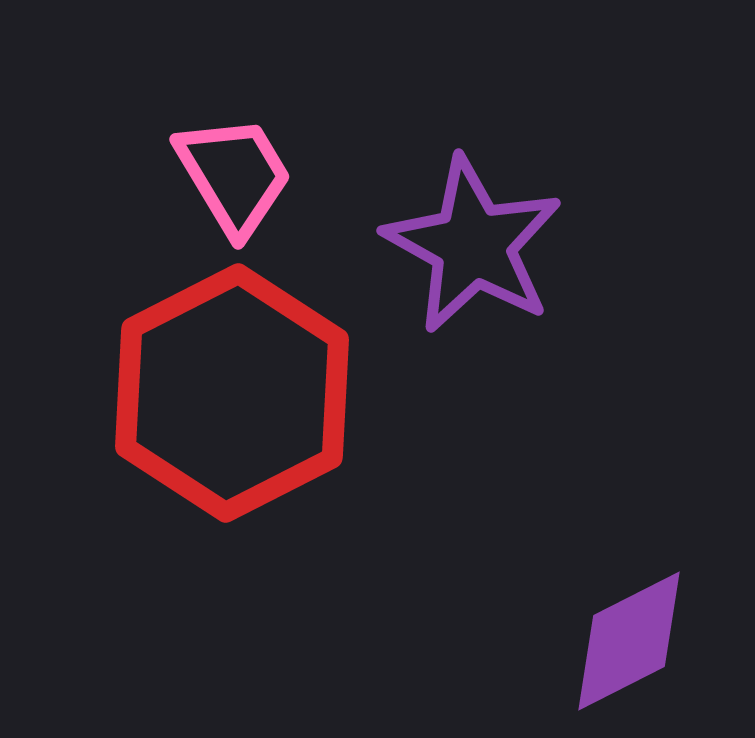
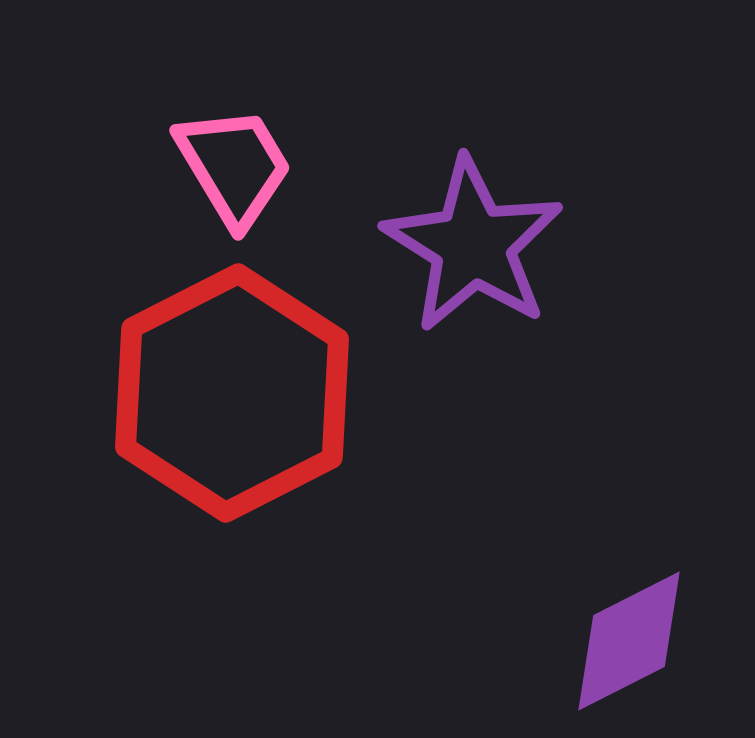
pink trapezoid: moved 9 px up
purple star: rotated 3 degrees clockwise
